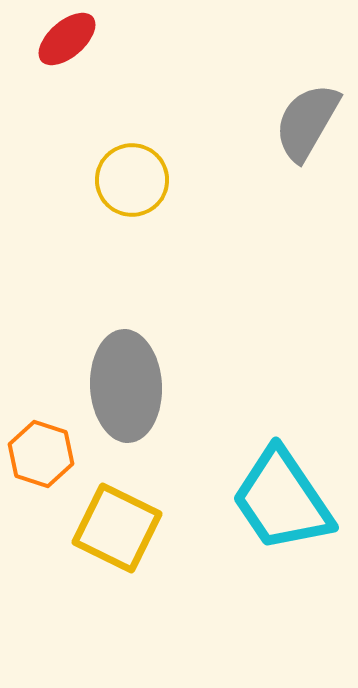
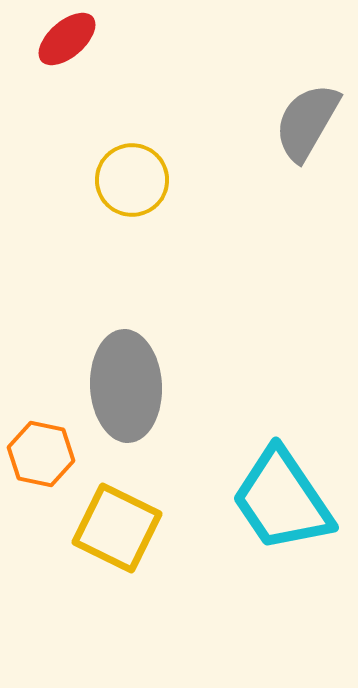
orange hexagon: rotated 6 degrees counterclockwise
